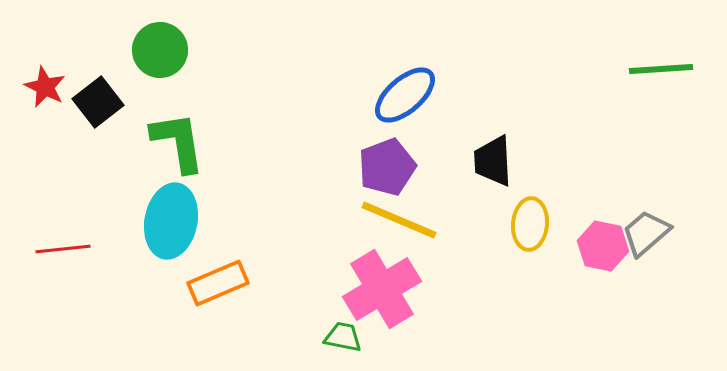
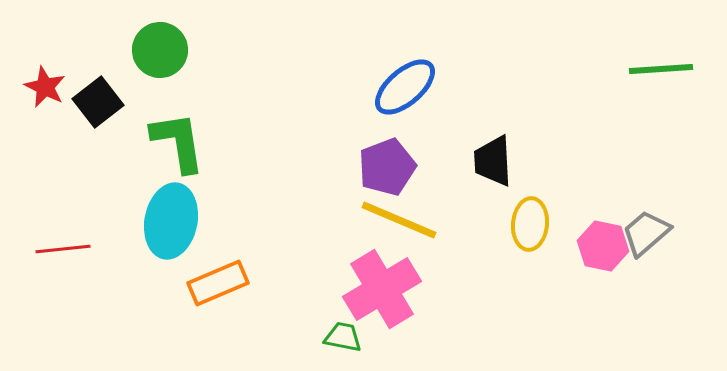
blue ellipse: moved 8 px up
